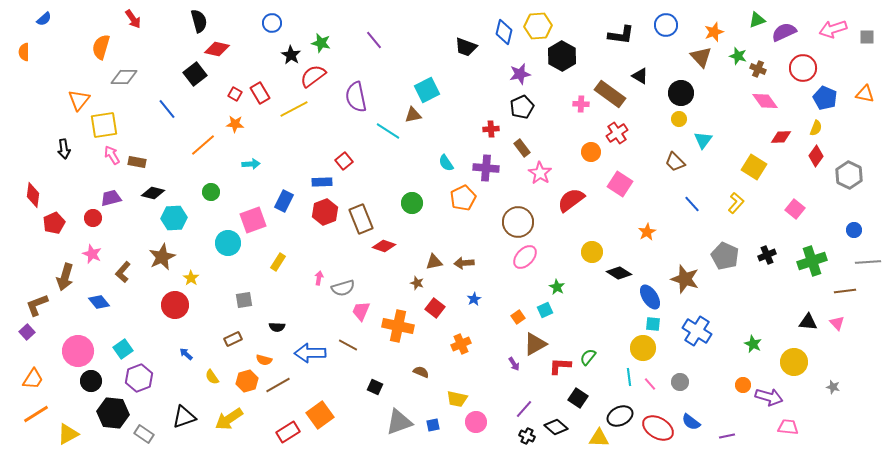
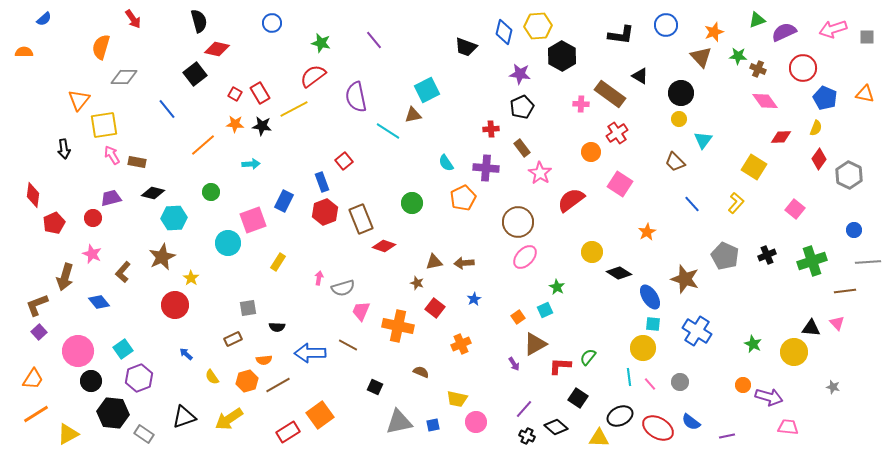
orange semicircle at (24, 52): rotated 90 degrees clockwise
black star at (291, 55): moved 29 px left, 71 px down; rotated 24 degrees counterclockwise
green star at (738, 56): rotated 12 degrees counterclockwise
purple star at (520, 74): rotated 20 degrees clockwise
red diamond at (816, 156): moved 3 px right, 3 px down
blue rectangle at (322, 182): rotated 72 degrees clockwise
gray square at (244, 300): moved 4 px right, 8 px down
black triangle at (808, 322): moved 3 px right, 6 px down
purple square at (27, 332): moved 12 px right
orange semicircle at (264, 360): rotated 21 degrees counterclockwise
yellow circle at (794, 362): moved 10 px up
gray triangle at (399, 422): rotated 8 degrees clockwise
